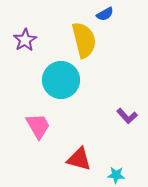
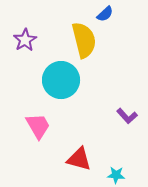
blue semicircle: rotated 12 degrees counterclockwise
